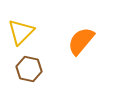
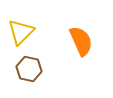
orange semicircle: rotated 116 degrees clockwise
